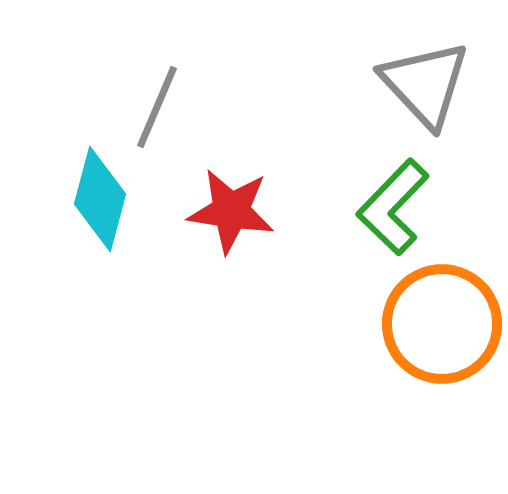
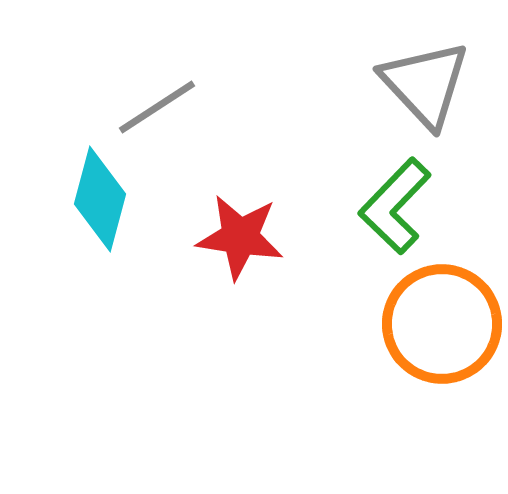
gray line: rotated 34 degrees clockwise
green L-shape: moved 2 px right, 1 px up
red star: moved 9 px right, 26 px down
